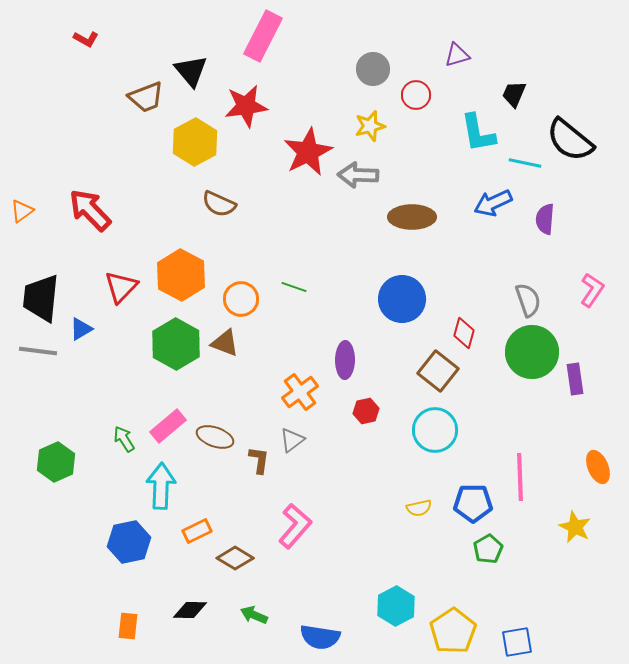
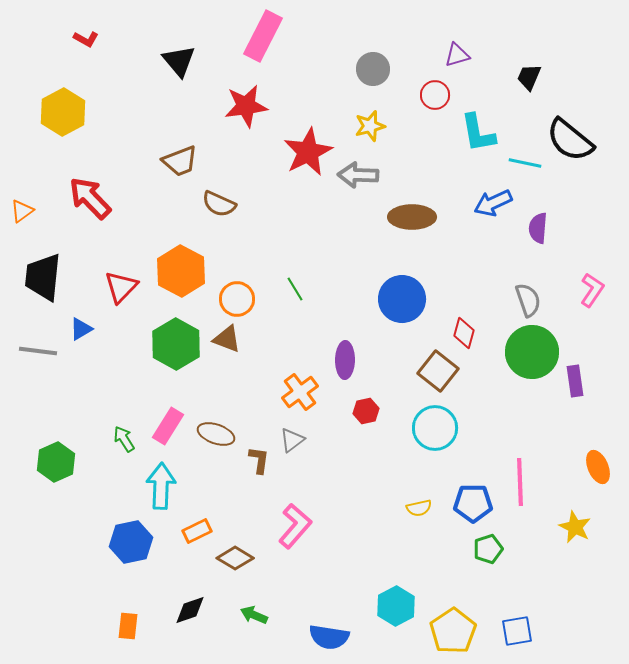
black triangle at (191, 71): moved 12 px left, 10 px up
black trapezoid at (514, 94): moved 15 px right, 17 px up
red circle at (416, 95): moved 19 px right
brown trapezoid at (146, 97): moved 34 px right, 64 px down
yellow hexagon at (195, 142): moved 132 px left, 30 px up
red arrow at (90, 210): moved 12 px up
purple semicircle at (545, 219): moved 7 px left, 9 px down
orange hexagon at (181, 275): moved 4 px up
green line at (294, 287): moved 1 px right, 2 px down; rotated 40 degrees clockwise
black trapezoid at (41, 298): moved 2 px right, 21 px up
orange circle at (241, 299): moved 4 px left
brown triangle at (225, 343): moved 2 px right, 4 px up
purple rectangle at (575, 379): moved 2 px down
pink rectangle at (168, 426): rotated 18 degrees counterclockwise
cyan circle at (435, 430): moved 2 px up
brown ellipse at (215, 437): moved 1 px right, 3 px up
pink line at (520, 477): moved 5 px down
blue hexagon at (129, 542): moved 2 px right
green pentagon at (488, 549): rotated 12 degrees clockwise
black diamond at (190, 610): rotated 20 degrees counterclockwise
blue semicircle at (320, 637): moved 9 px right
blue square at (517, 642): moved 11 px up
